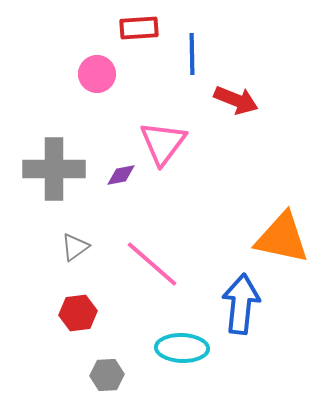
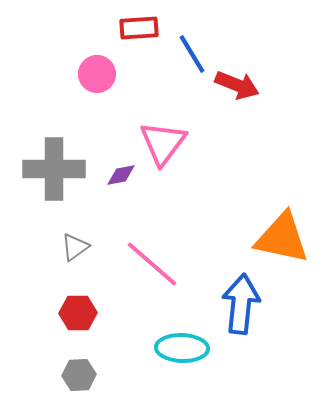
blue line: rotated 30 degrees counterclockwise
red arrow: moved 1 px right, 15 px up
red hexagon: rotated 6 degrees clockwise
gray hexagon: moved 28 px left
